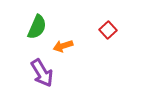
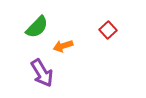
green semicircle: rotated 20 degrees clockwise
